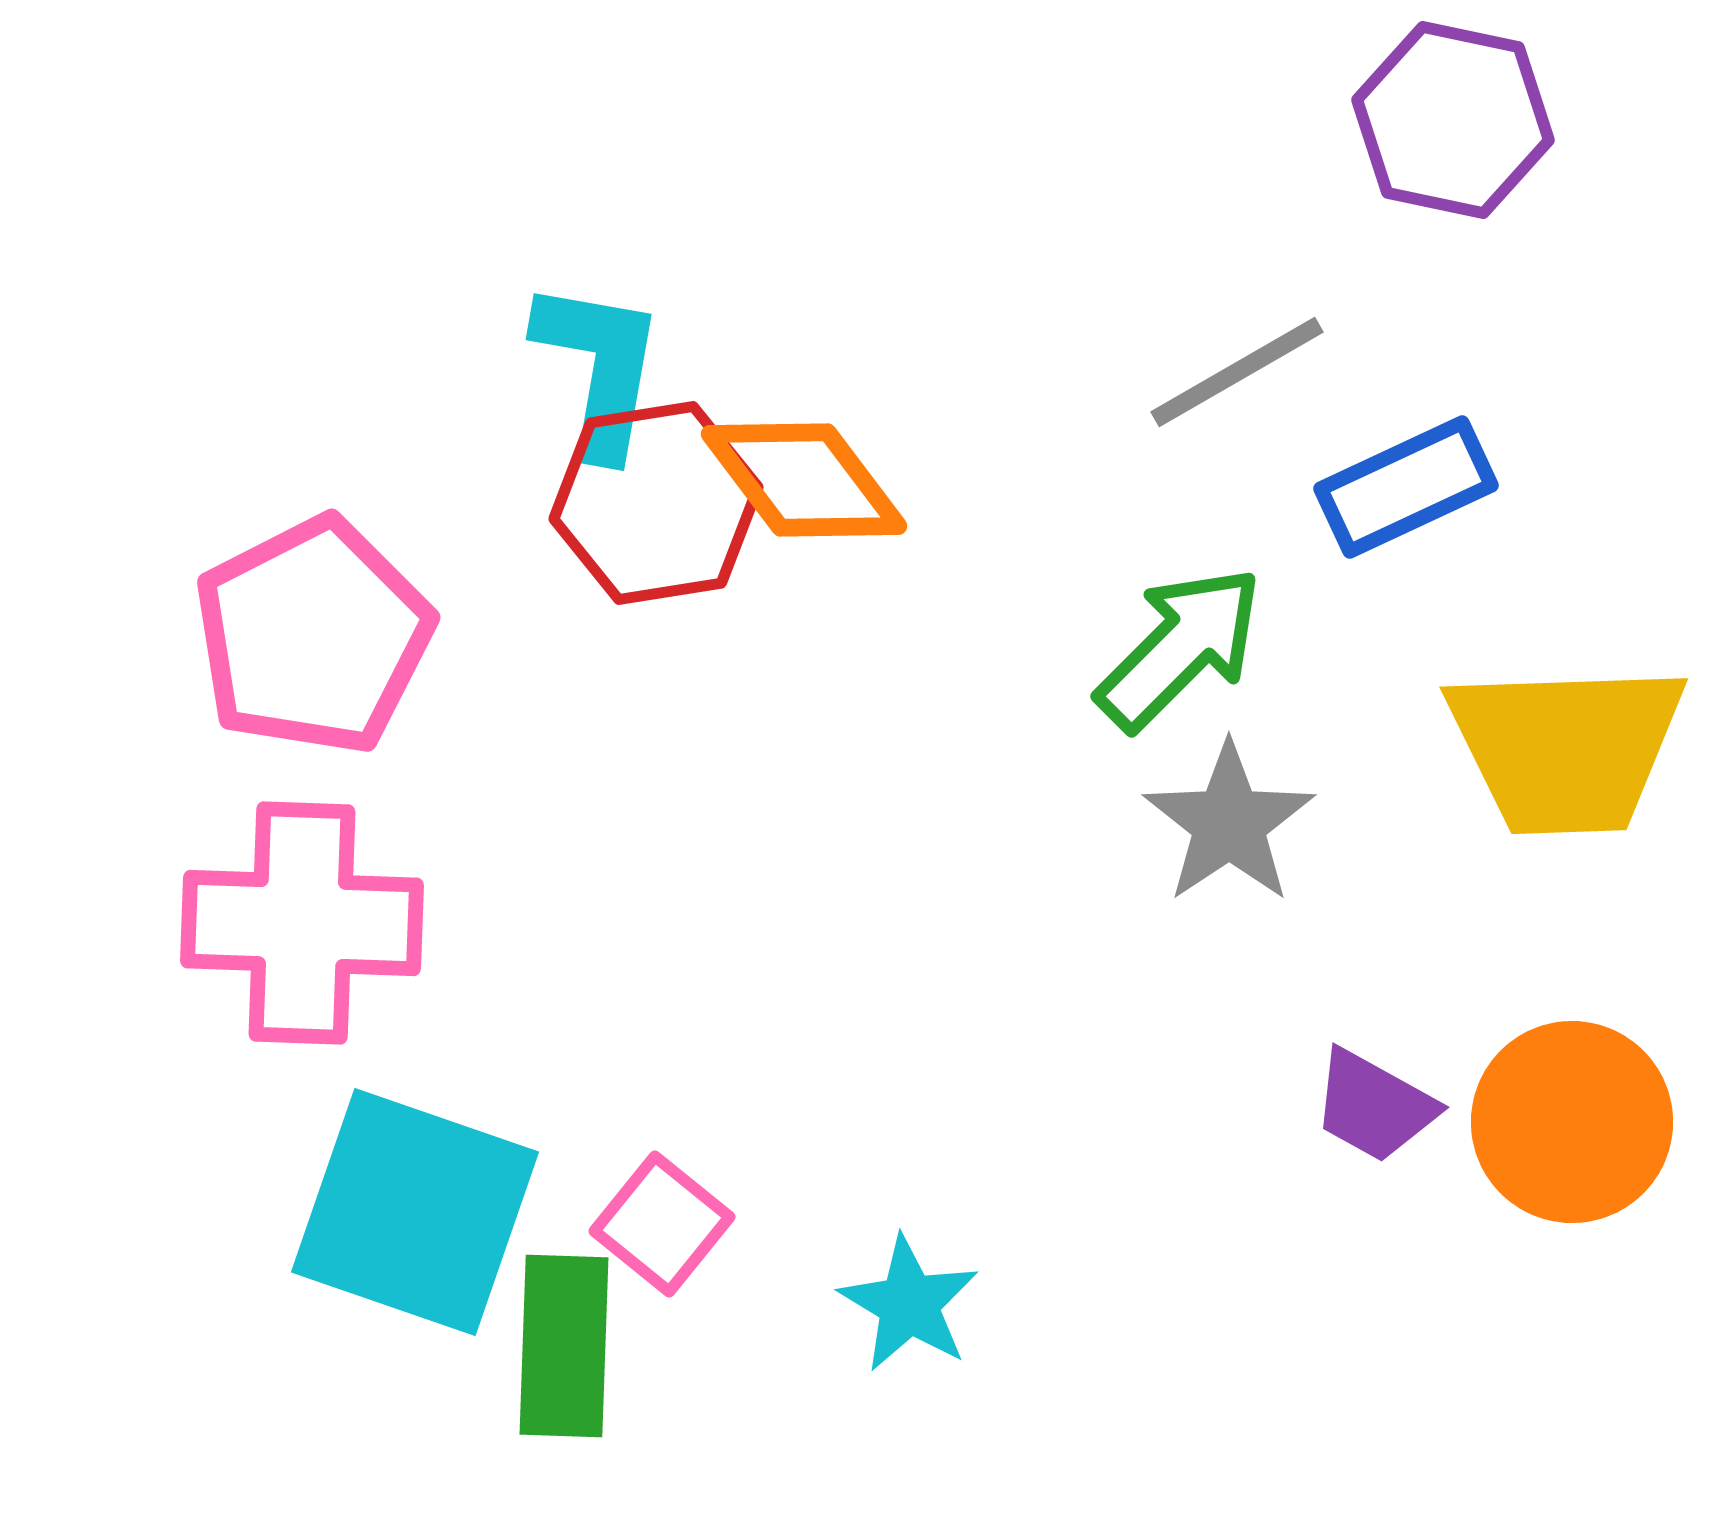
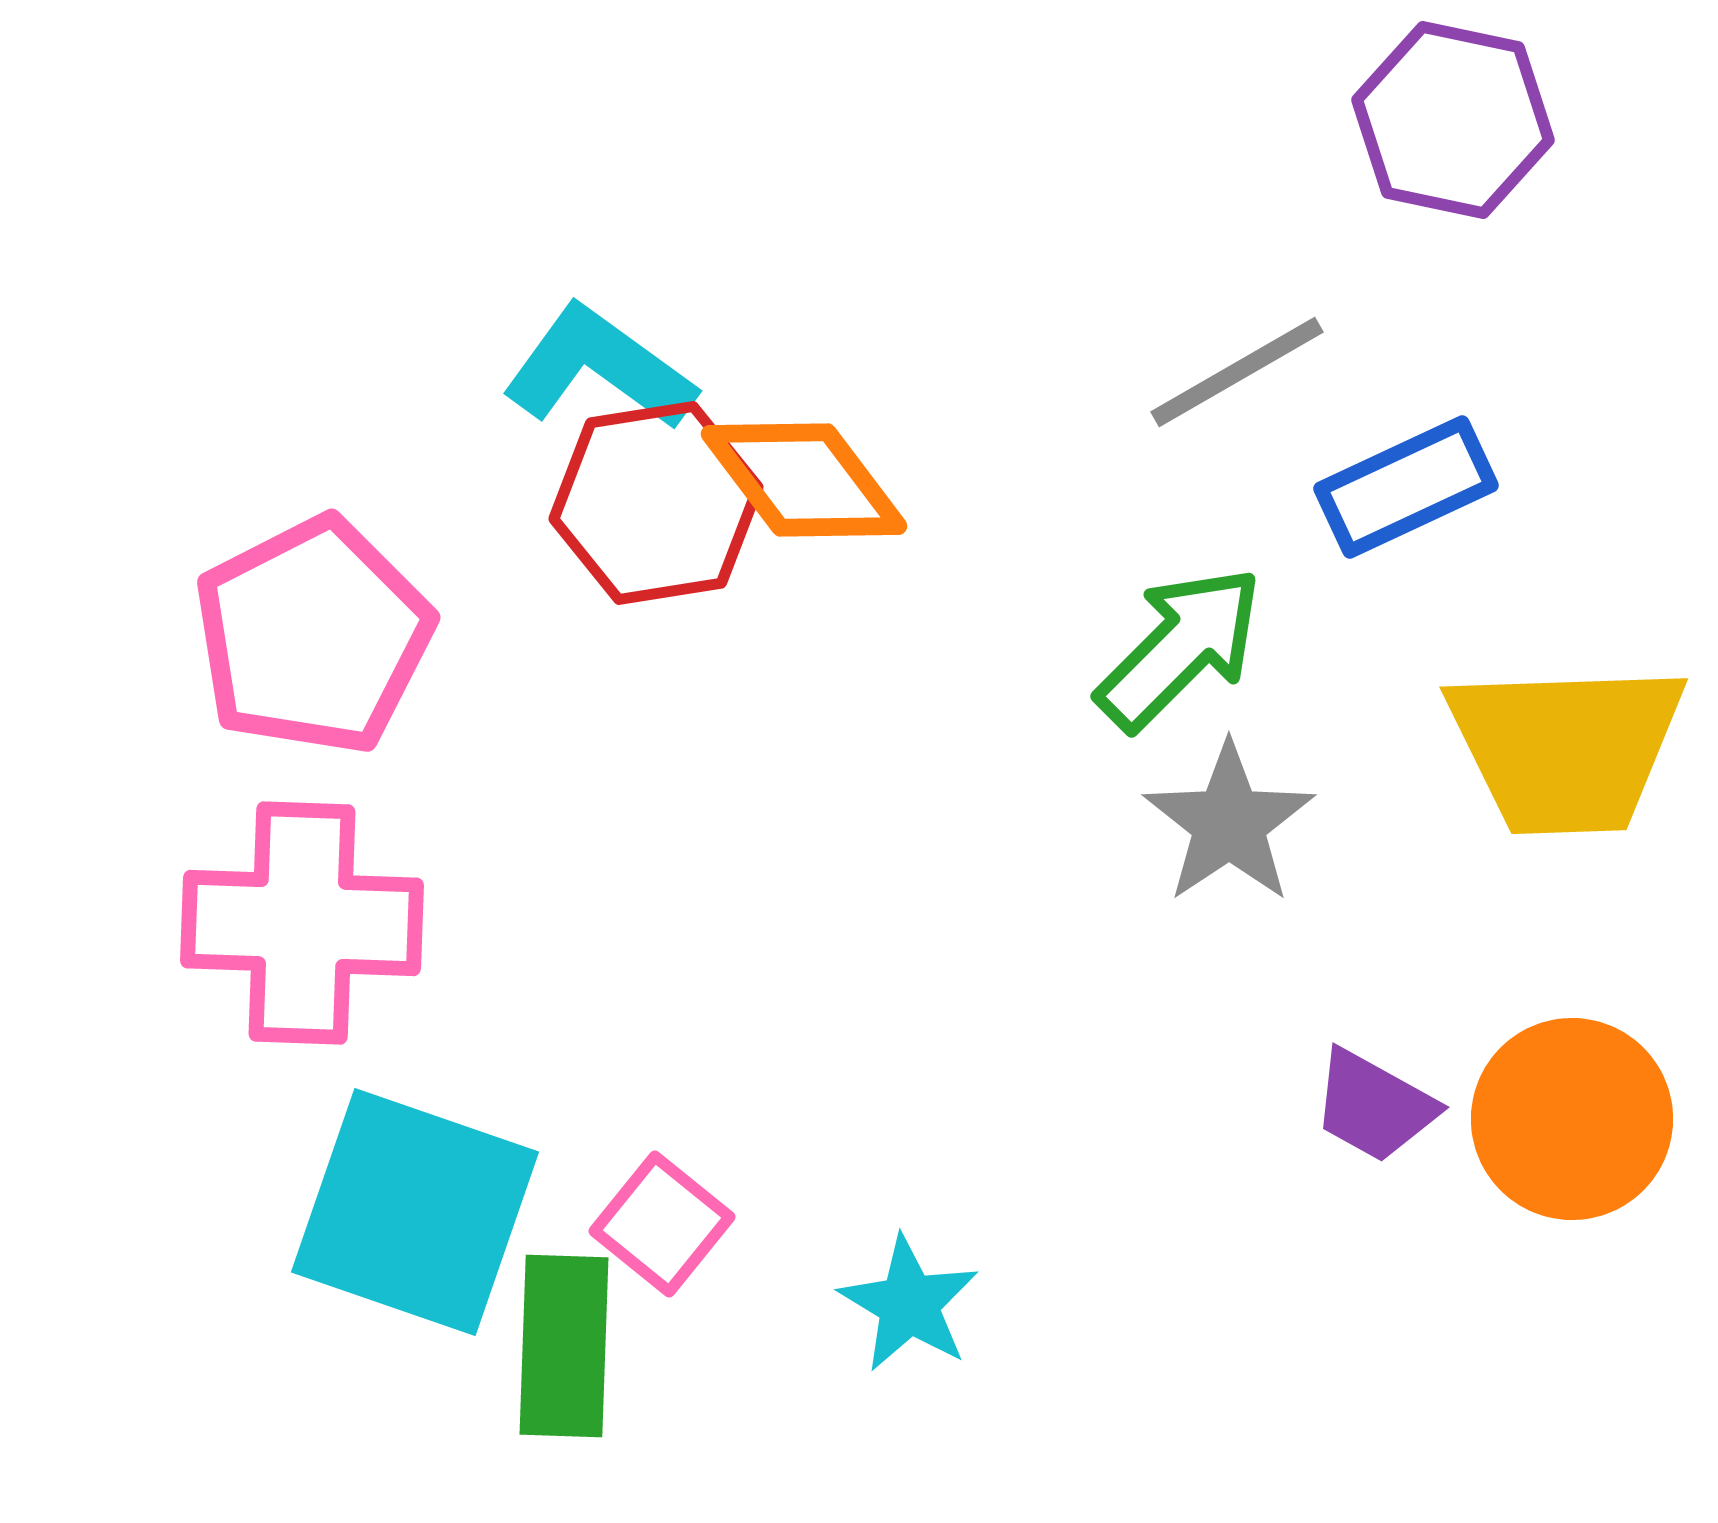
cyan L-shape: rotated 64 degrees counterclockwise
orange circle: moved 3 px up
